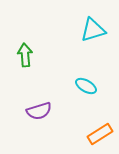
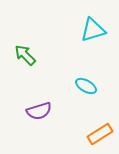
green arrow: rotated 40 degrees counterclockwise
